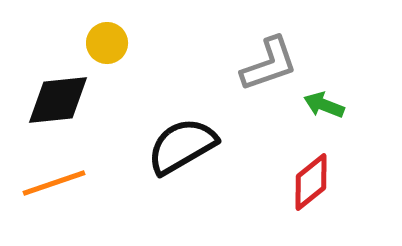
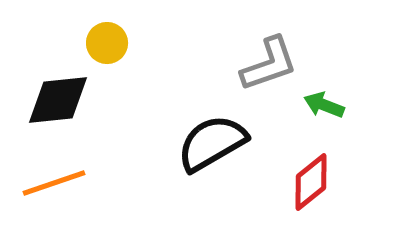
black semicircle: moved 30 px right, 3 px up
